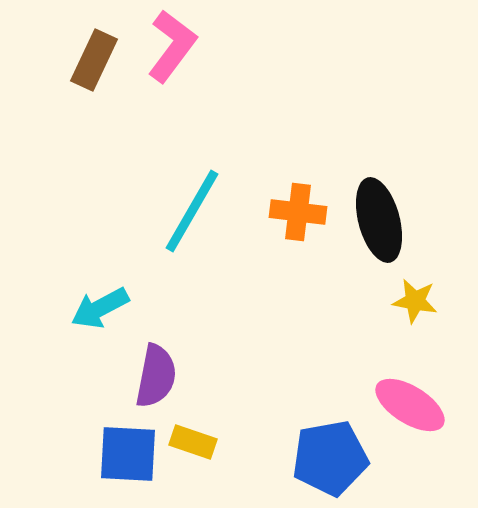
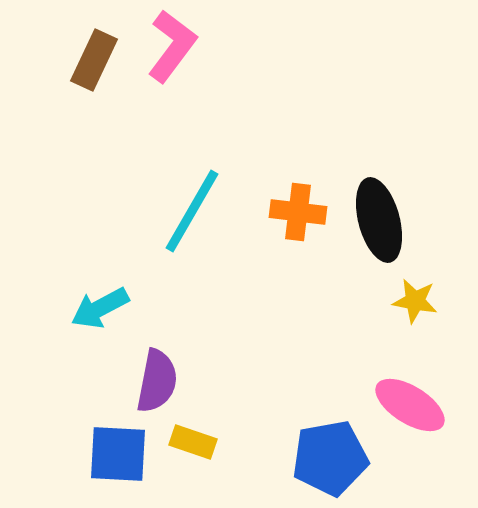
purple semicircle: moved 1 px right, 5 px down
blue square: moved 10 px left
